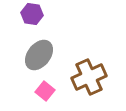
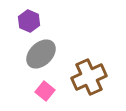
purple hexagon: moved 3 px left, 7 px down; rotated 15 degrees clockwise
gray ellipse: moved 2 px right, 1 px up; rotated 8 degrees clockwise
